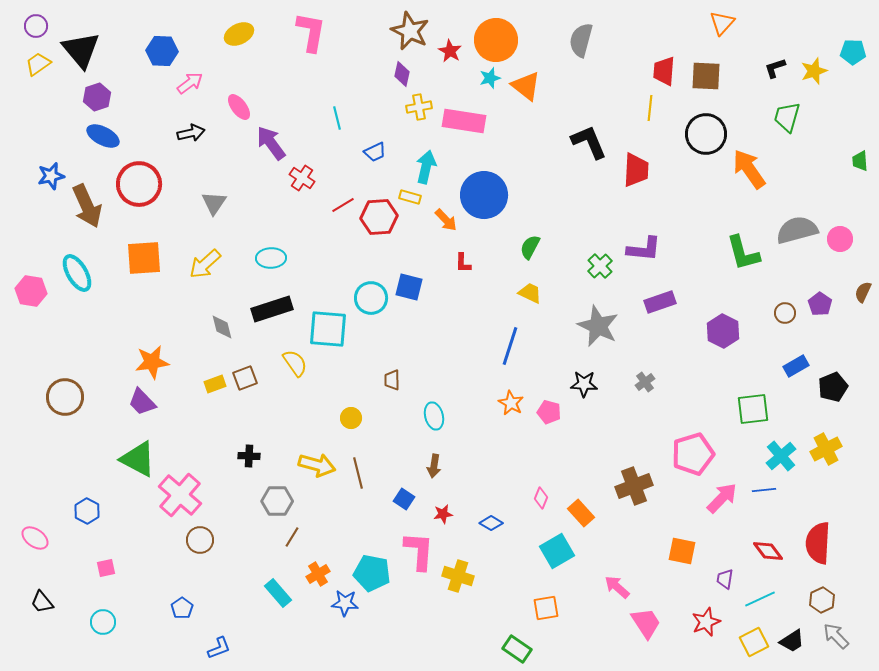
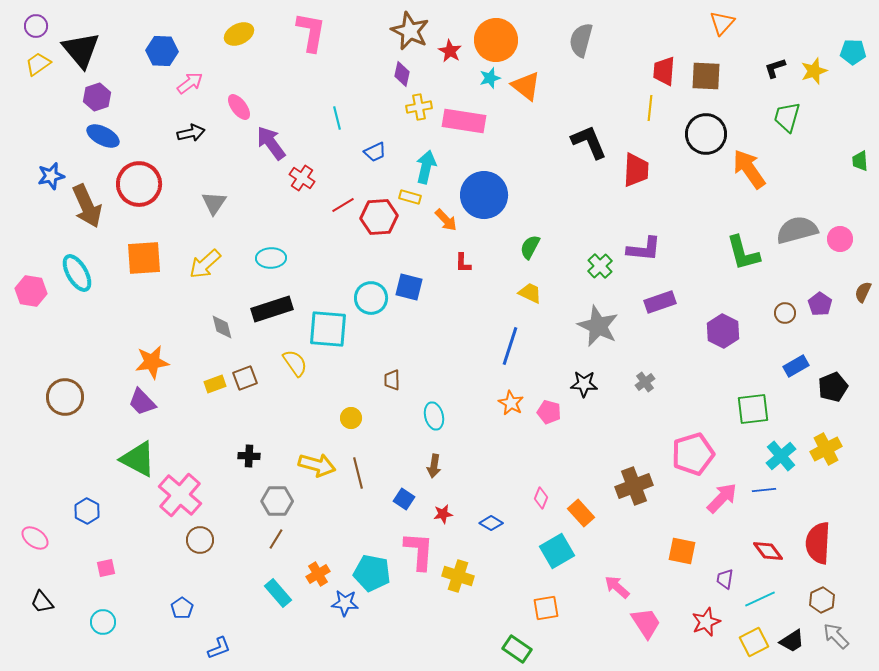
brown line at (292, 537): moved 16 px left, 2 px down
